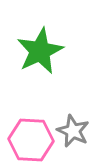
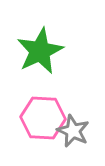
pink hexagon: moved 12 px right, 22 px up
